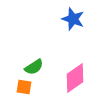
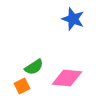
pink diamond: moved 8 px left; rotated 40 degrees clockwise
orange square: moved 2 px left, 1 px up; rotated 35 degrees counterclockwise
